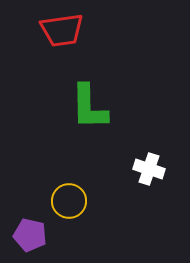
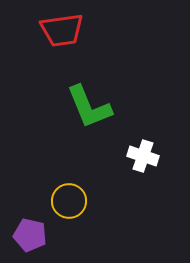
green L-shape: rotated 21 degrees counterclockwise
white cross: moved 6 px left, 13 px up
